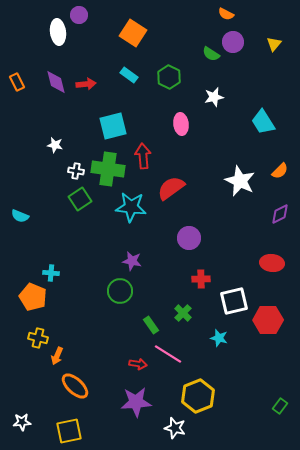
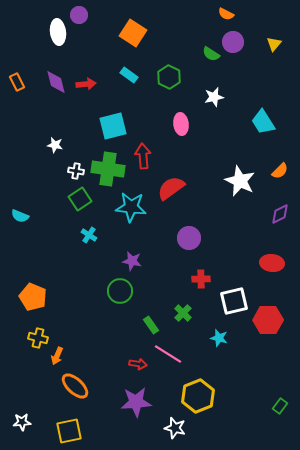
cyan cross at (51, 273): moved 38 px right, 38 px up; rotated 28 degrees clockwise
